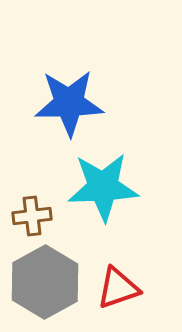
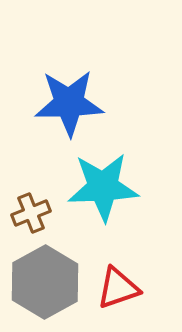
brown cross: moved 1 px left, 3 px up; rotated 15 degrees counterclockwise
